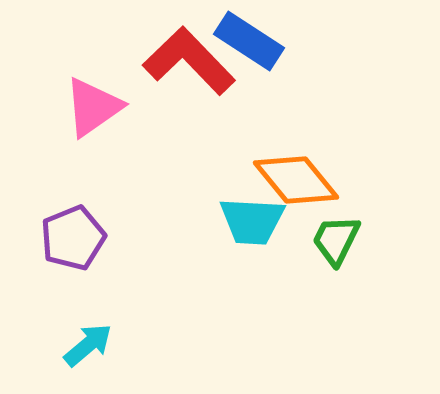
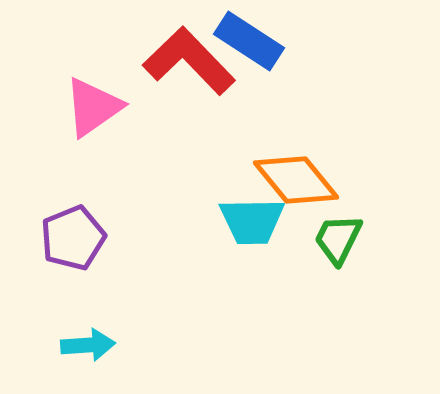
cyan trapezoid: rotated 4 degrees counterclockwise
green trapezoid: moved 2 px right, 1 px up
cyan arrow: rotated 36 degrees clockwise
